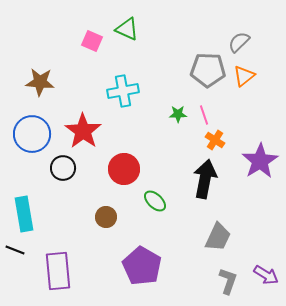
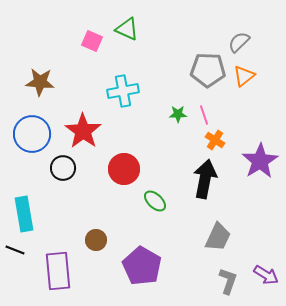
brown circle: moved 10 px left, 23 px down
